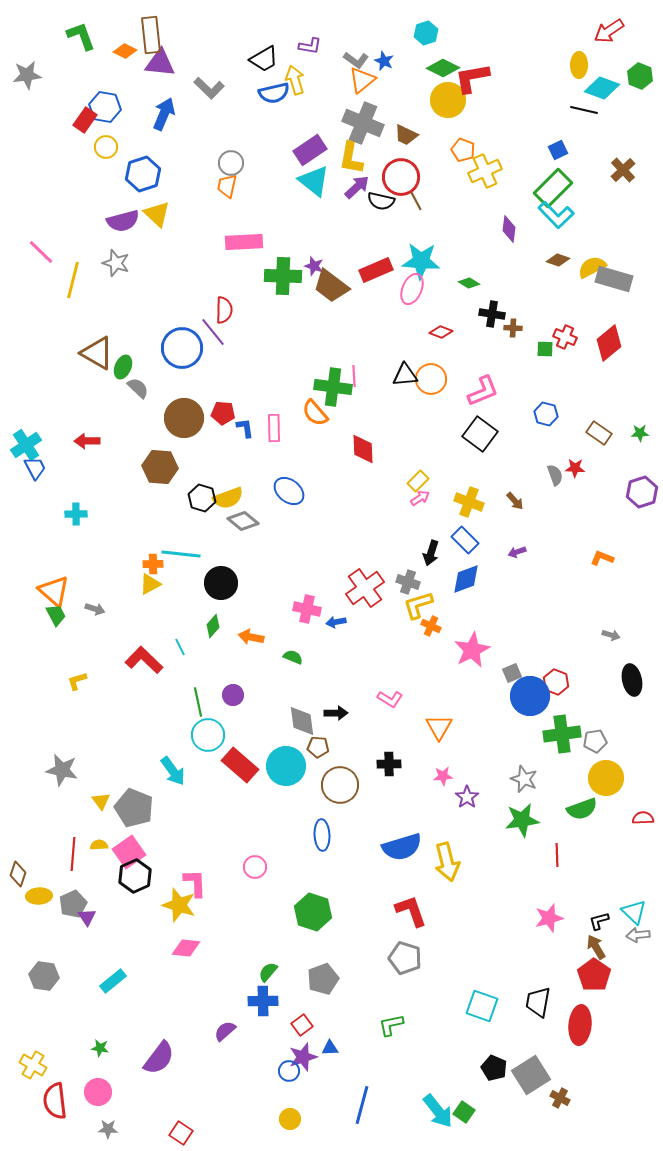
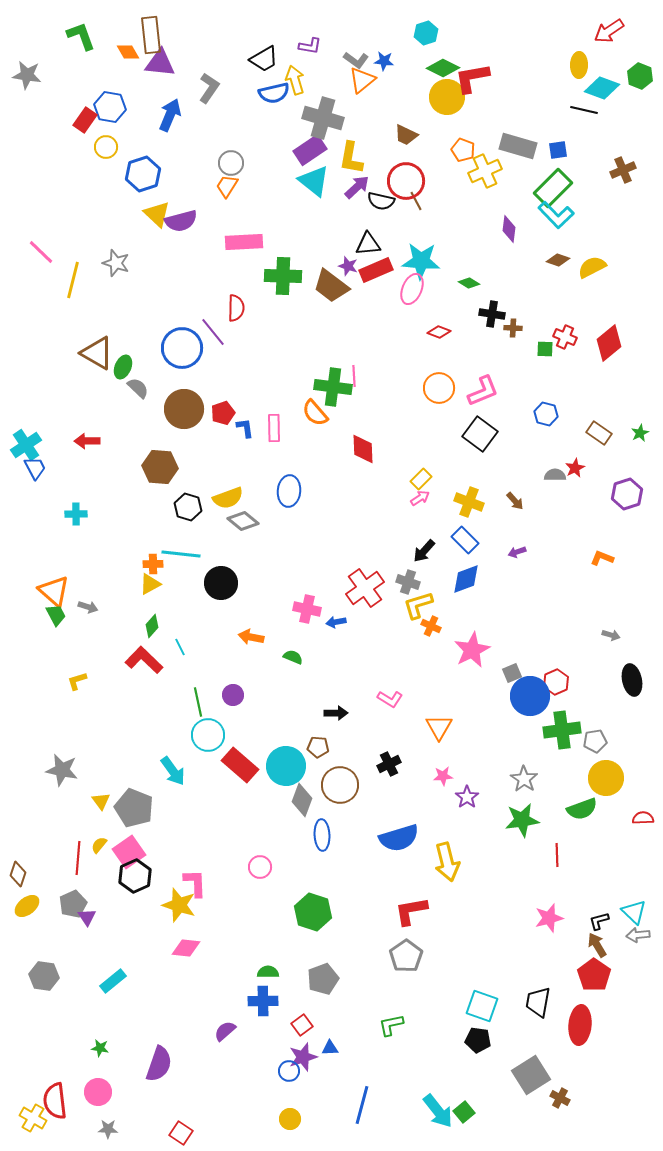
orange diamond at (125, 51): moved 3 px right, 1 px down; rotated 35 degrees clockwise
blue star at (384, 61): rotated 18 degrees counterclockwise
gray star at (27, 75): rotated 16 degrees clockwise
gray L-shape at (209, 88): rotated 100 degrees counterclockwise
yellow circle at (448, 100): moved 1 px left, 3 px up
blue hexagon at (105, 107): moved 5 px right
blue arrow at (164, 114): moved 6 px right, 1 px down
gray cross at (363, 123): moved 40 px left, 5 px up; rotated 6 degrees counterclockwise
blue square at (558, 150): rotated 18 degrees clockwise
brown cross at (623, 170): rotated 20 degrees clockwise
red circle at (401, 177): moved 5 px right, 4 px down
orange trapezoid at (227, 186): rotated 20 degrees clockwise
purple semicircle at (123, 221): moved 58 px right
purple star at (314, 266): moved 34 px right
gray rectangle at (614, 279): moved 96 px left, 133 px up
red semicircle at (224, 310): moved 12 px right, 2 px up
red diamond at (441, 332): moved 2 px left
black triangle at (405, 375): moved 37 px left, 131 px up
orange circle at (431, 379): moved 8 px right, 9 px down
red pentagon at (223, 413): rotated 25 degrees counterclockwise
brown circle at (184, 418): moved 9 px up
green star at (640, 433): rotated 24 degrees counterclockwise
red star at (575, 468): rotated 30 degrees counterclockwise
gray semicircle at (555, 475): rotated 70 degrees counterclockwise
yellow rectangle at (418, 481): moved 3 px right, 2 px up
blue ellipse at (289, 491): rotated 56 degrees clockwise
purple hexagon at (642, 492): moved 15 px left, 2 px down
black hexagon at (202, 498): moved 14 px left, 9 px down
black arrow at (431, 553): moved 7 px left, 2 px up; rotated 25 degrees clockwise
gray arrow at (95, 609): moved 7 px left, 2 px up
green diamond at (213, 626): moved 61 px left
red hexagon at (556, 682): rotated 15 degrees clockwise
gray diamond at (302, 721): moved 79 px down; rotated 28 degrees clockwise
green cross at (562, 734): moved 4 px up
black cross at (389, 764): rotated 25 degrees counterclockwise
gray star at (524, 779): rotated 12 degrees clockwise
yellow semicircle at (99, 845): rotated 48 degrees counterclockwise
blue semicircle at (402, 847): moved 3 px left, 9 px up
red line at (73, 854): moved 5 px right, 4 px down
pink circle at (255, 867): moved 5 px right
yellow ellipse at (39, 896): moved 12 px left, 10 px down; rotated 35 degrees counterclockwise
red L-shape at (411, 911): rotated 81 degrees counterclockwise
brown arrow at (596, 947): moved 1 px right, 2 px up
gray pentagon at (405, 958): moved 1 px right, 2 px up; rotated 20 degrees clockwise
green semicircle at (268, 972): rotated 50 degrees clockwise
purple semicircle at (159, 1058): moved 6 px down; rotated 18 degrees counterclockwise
yellow cross at (33, 1065): moved 53 px down
black pentagon at (494, 1068): moved 16 px left, 28 px up; rotated 15 degrees counterclockwise
green square at (464, 1112): rotated 15 degrees clockwise
